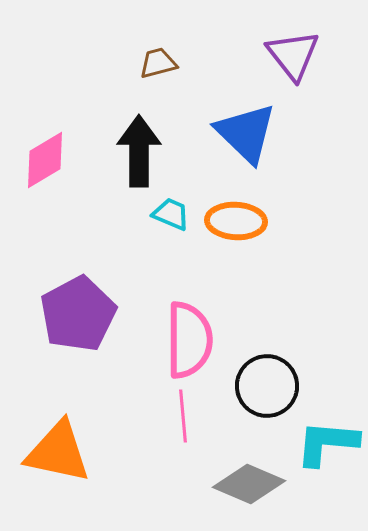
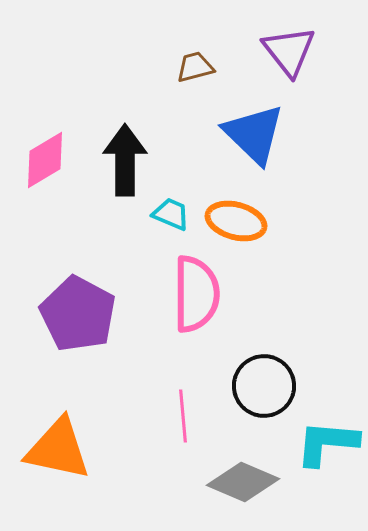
purple triangle: moved 4 px left, 4 px up
brown trapezoid: moved 37 px right, 4 px down
blue triangle: moved 8 px right, 1 px down
black arrow: moved 14 px left, 9 px down
orange ellipse: rotated 12 degrees clockwise
purple pentagon: rotated 16 degrees counterclockwise
pink semicircle: moved 7 px right, 46 px up
black circle: moved 3 px left
orange triangle: moved 3 px up
gray diamond: moved 6 px left, 2 px up
